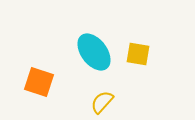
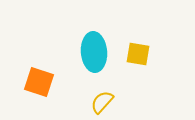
cyan ellipse: rotated 33 degrees clockwise
